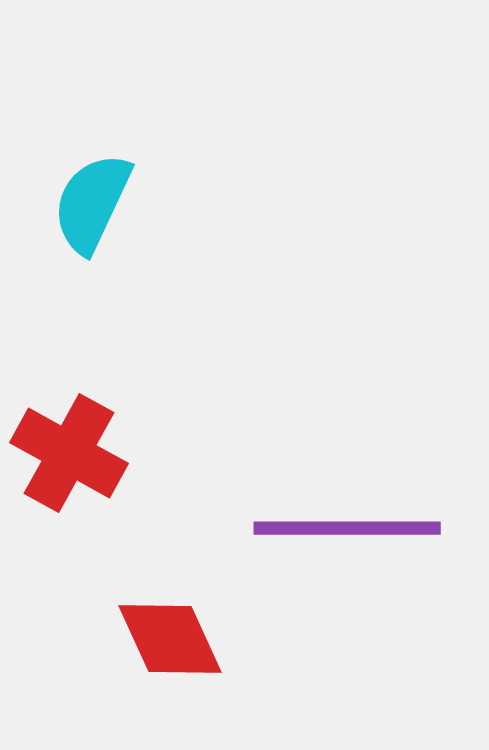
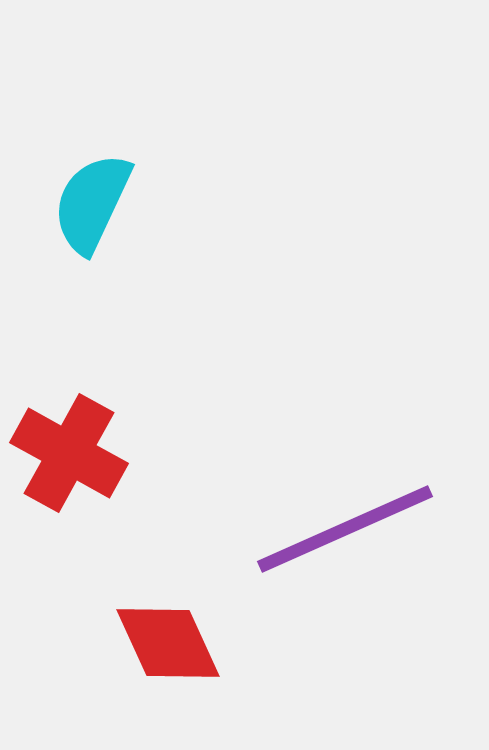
purple line: moved 2 px left, 1 px down; rotated 24 degrees counterclockwise
red diamond: moved 2 px left, 4 px down
